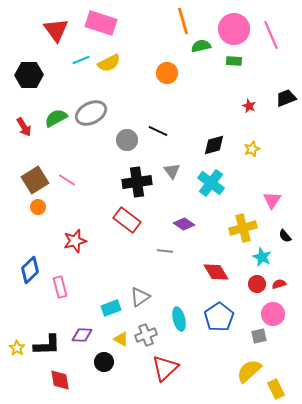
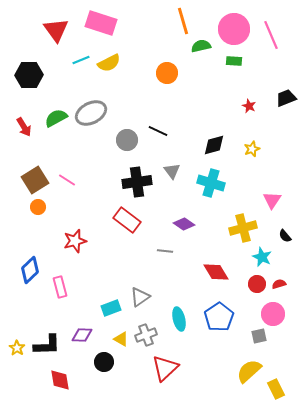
cyan cross at (211, 183): rotated 20 degrees counterclockwise
